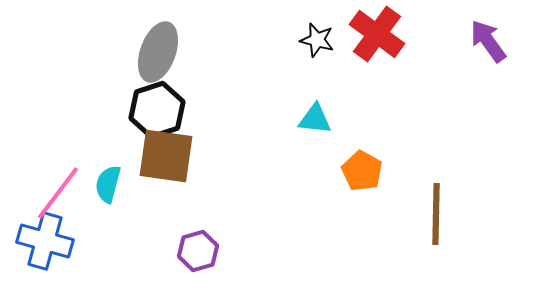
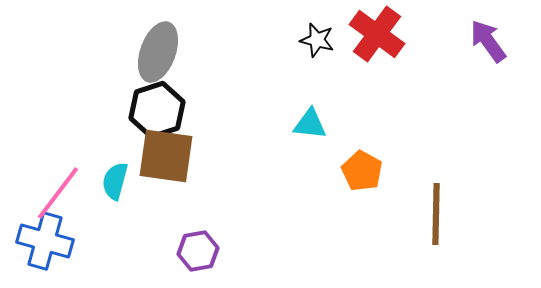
cyan triangle: moved 5 px left, 5 px down
cyan semicircle: moved 7 px right, 3 px up
purple hexagon: rotated 6 degrees clockwise
